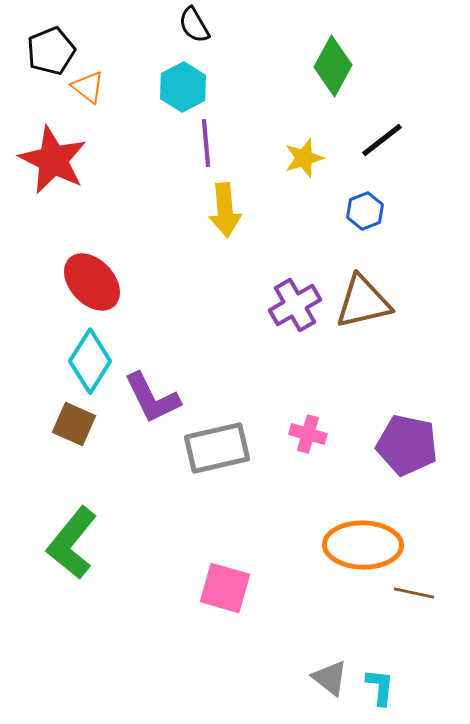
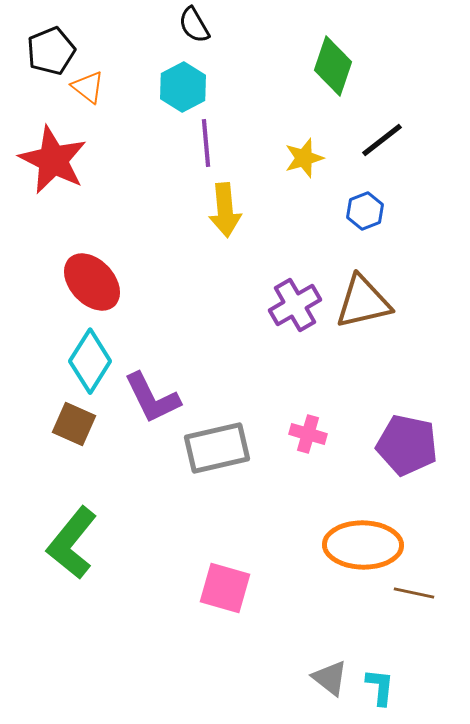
green diamond: rotated 10 degrees counterclockwise
